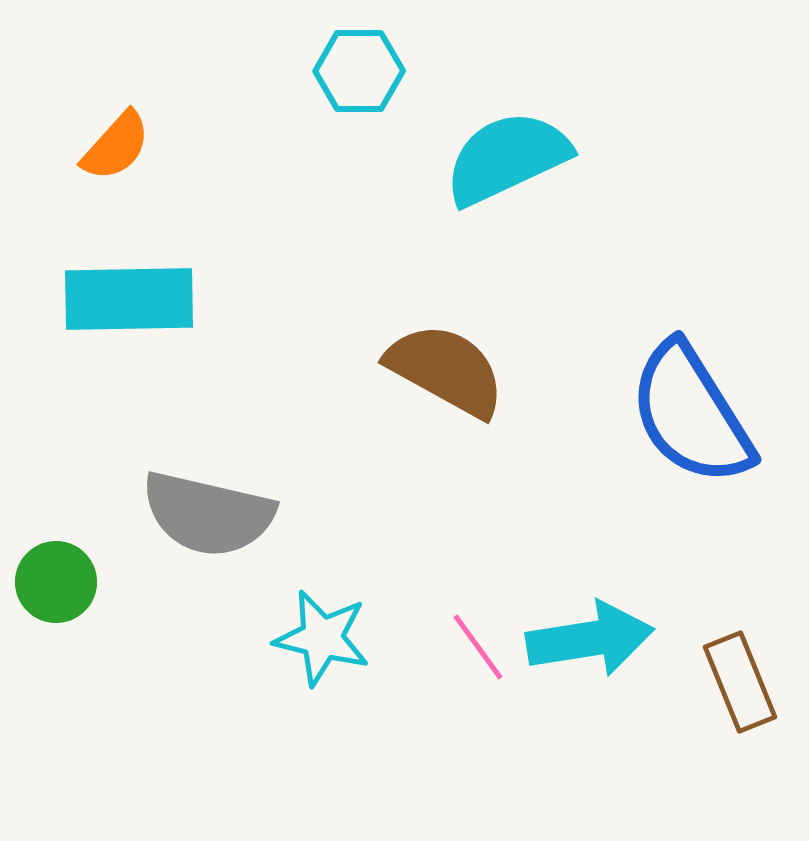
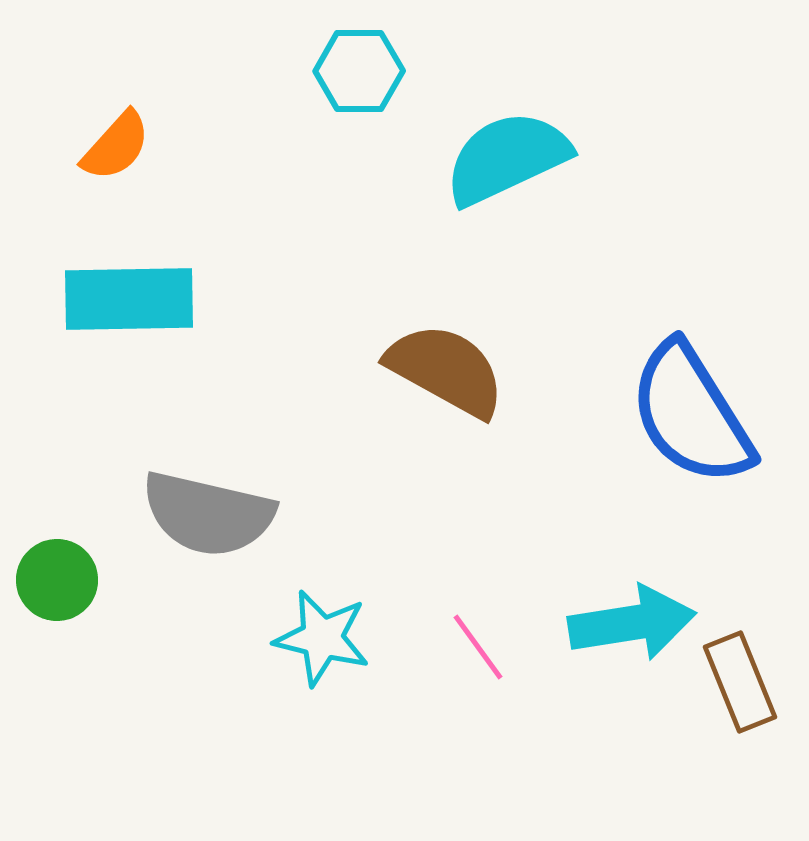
green circle: moved 1 px right, 2 px up
cyan arrow: moved 42 px right, 16 px up
